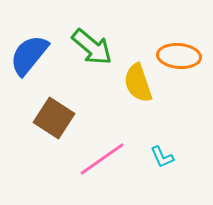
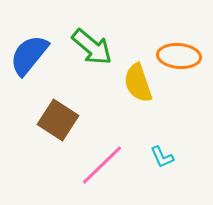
brown square: moved 4 px right, 2 px down
pink line: moved 6 px down; rotated 9 degrees counterclockwise
